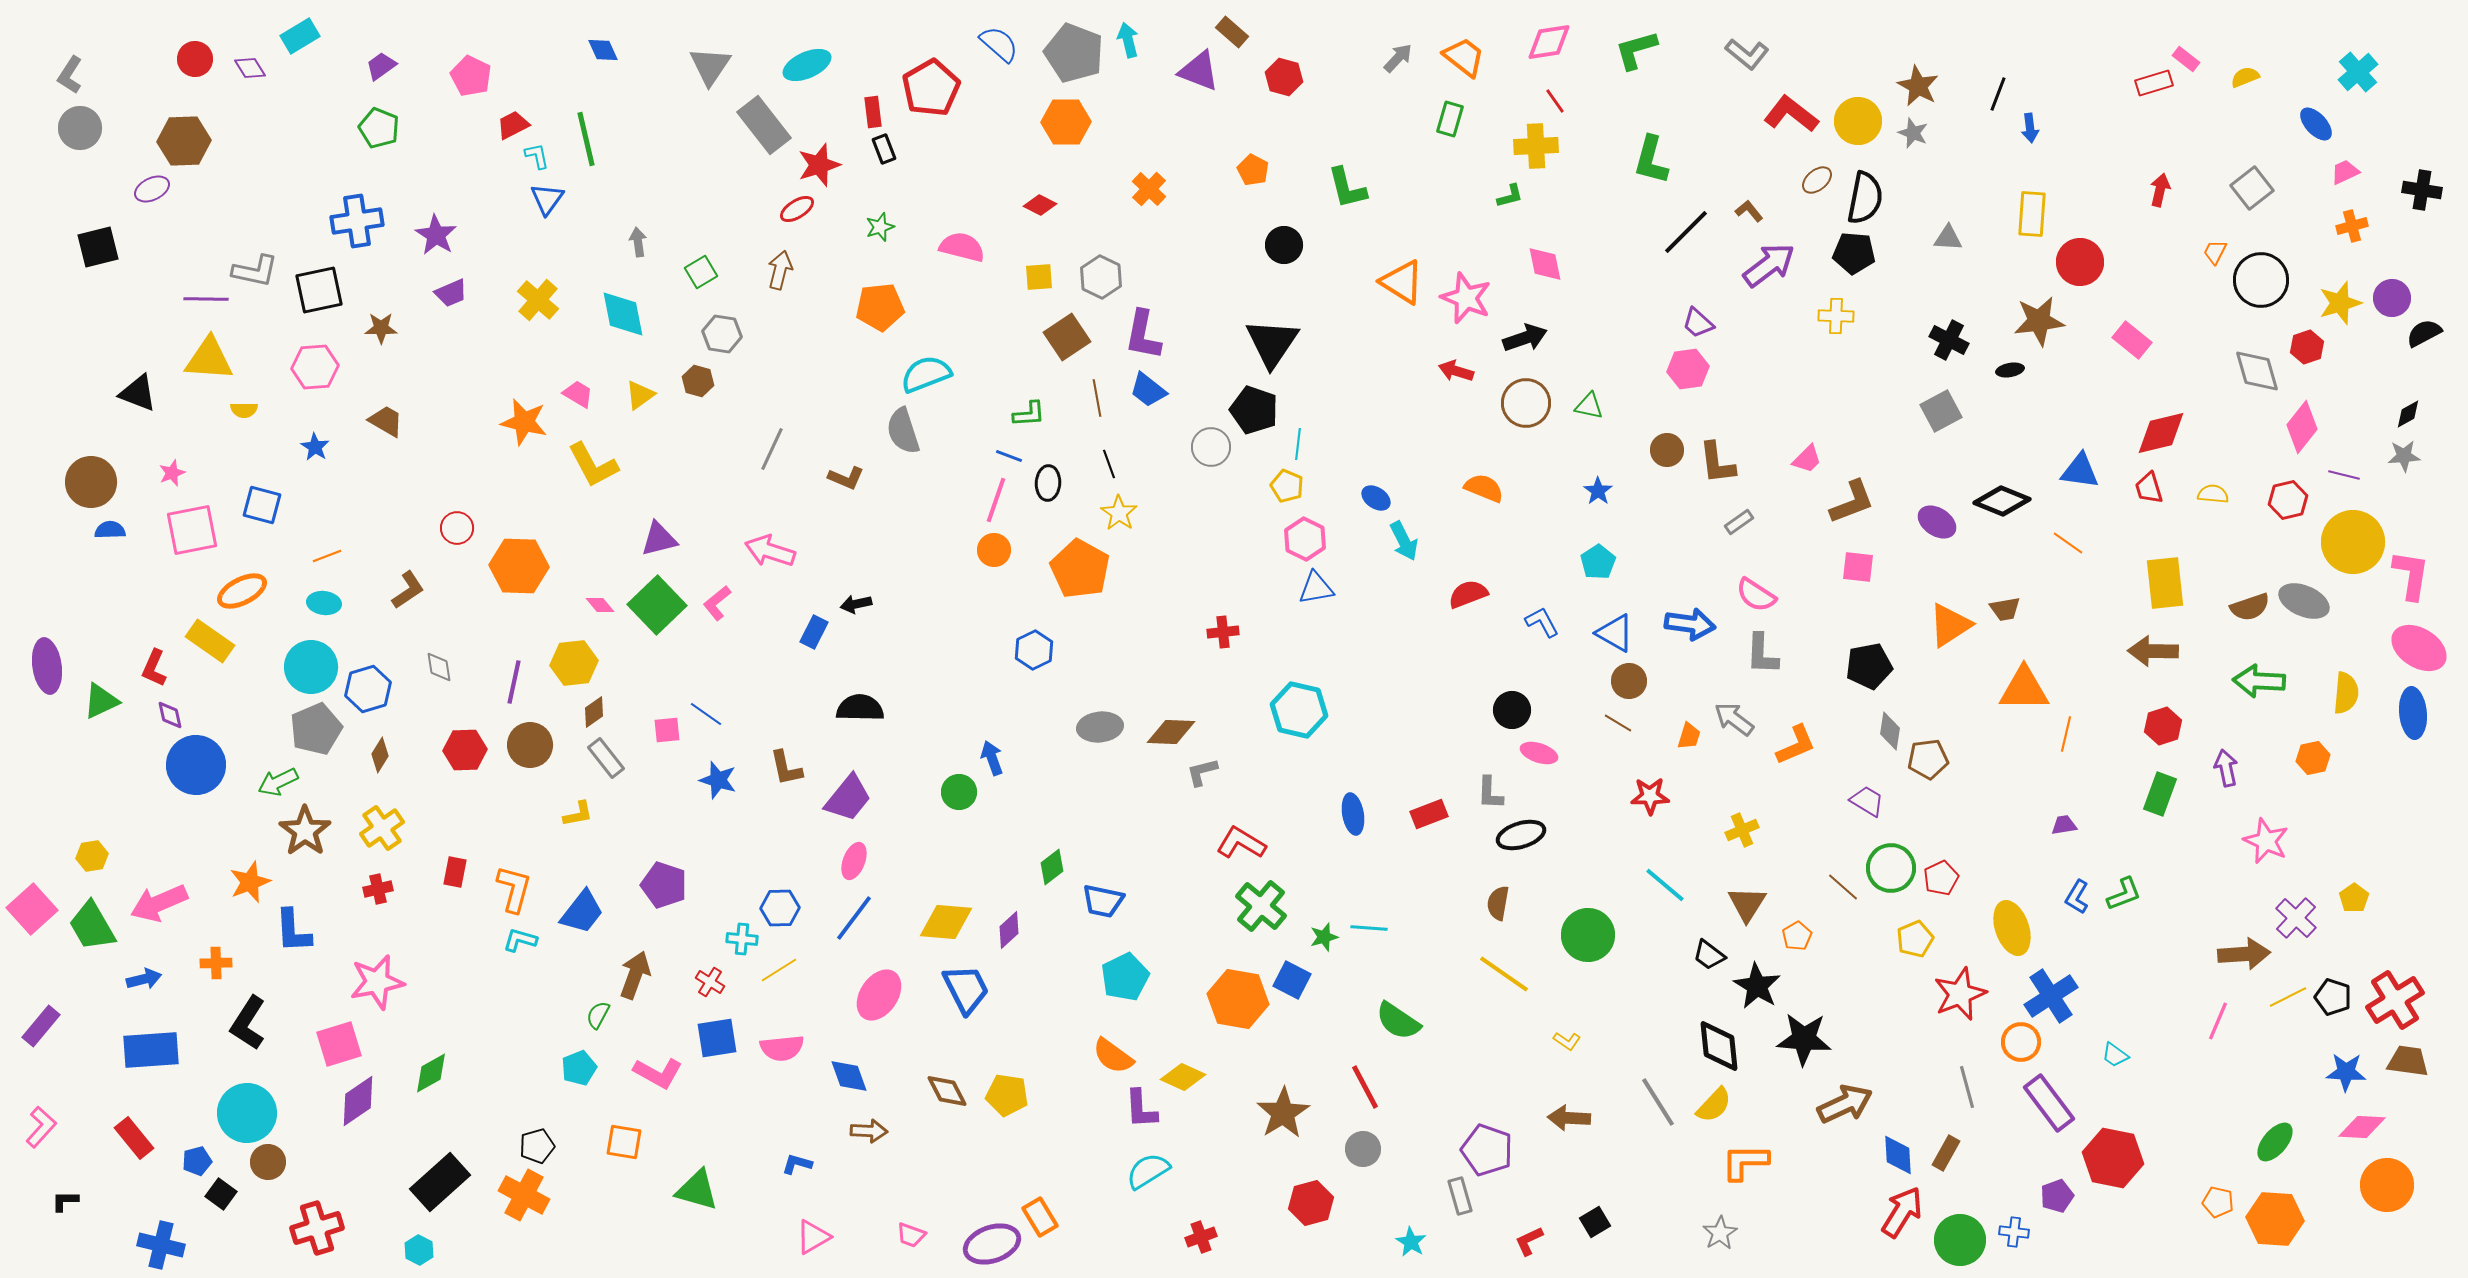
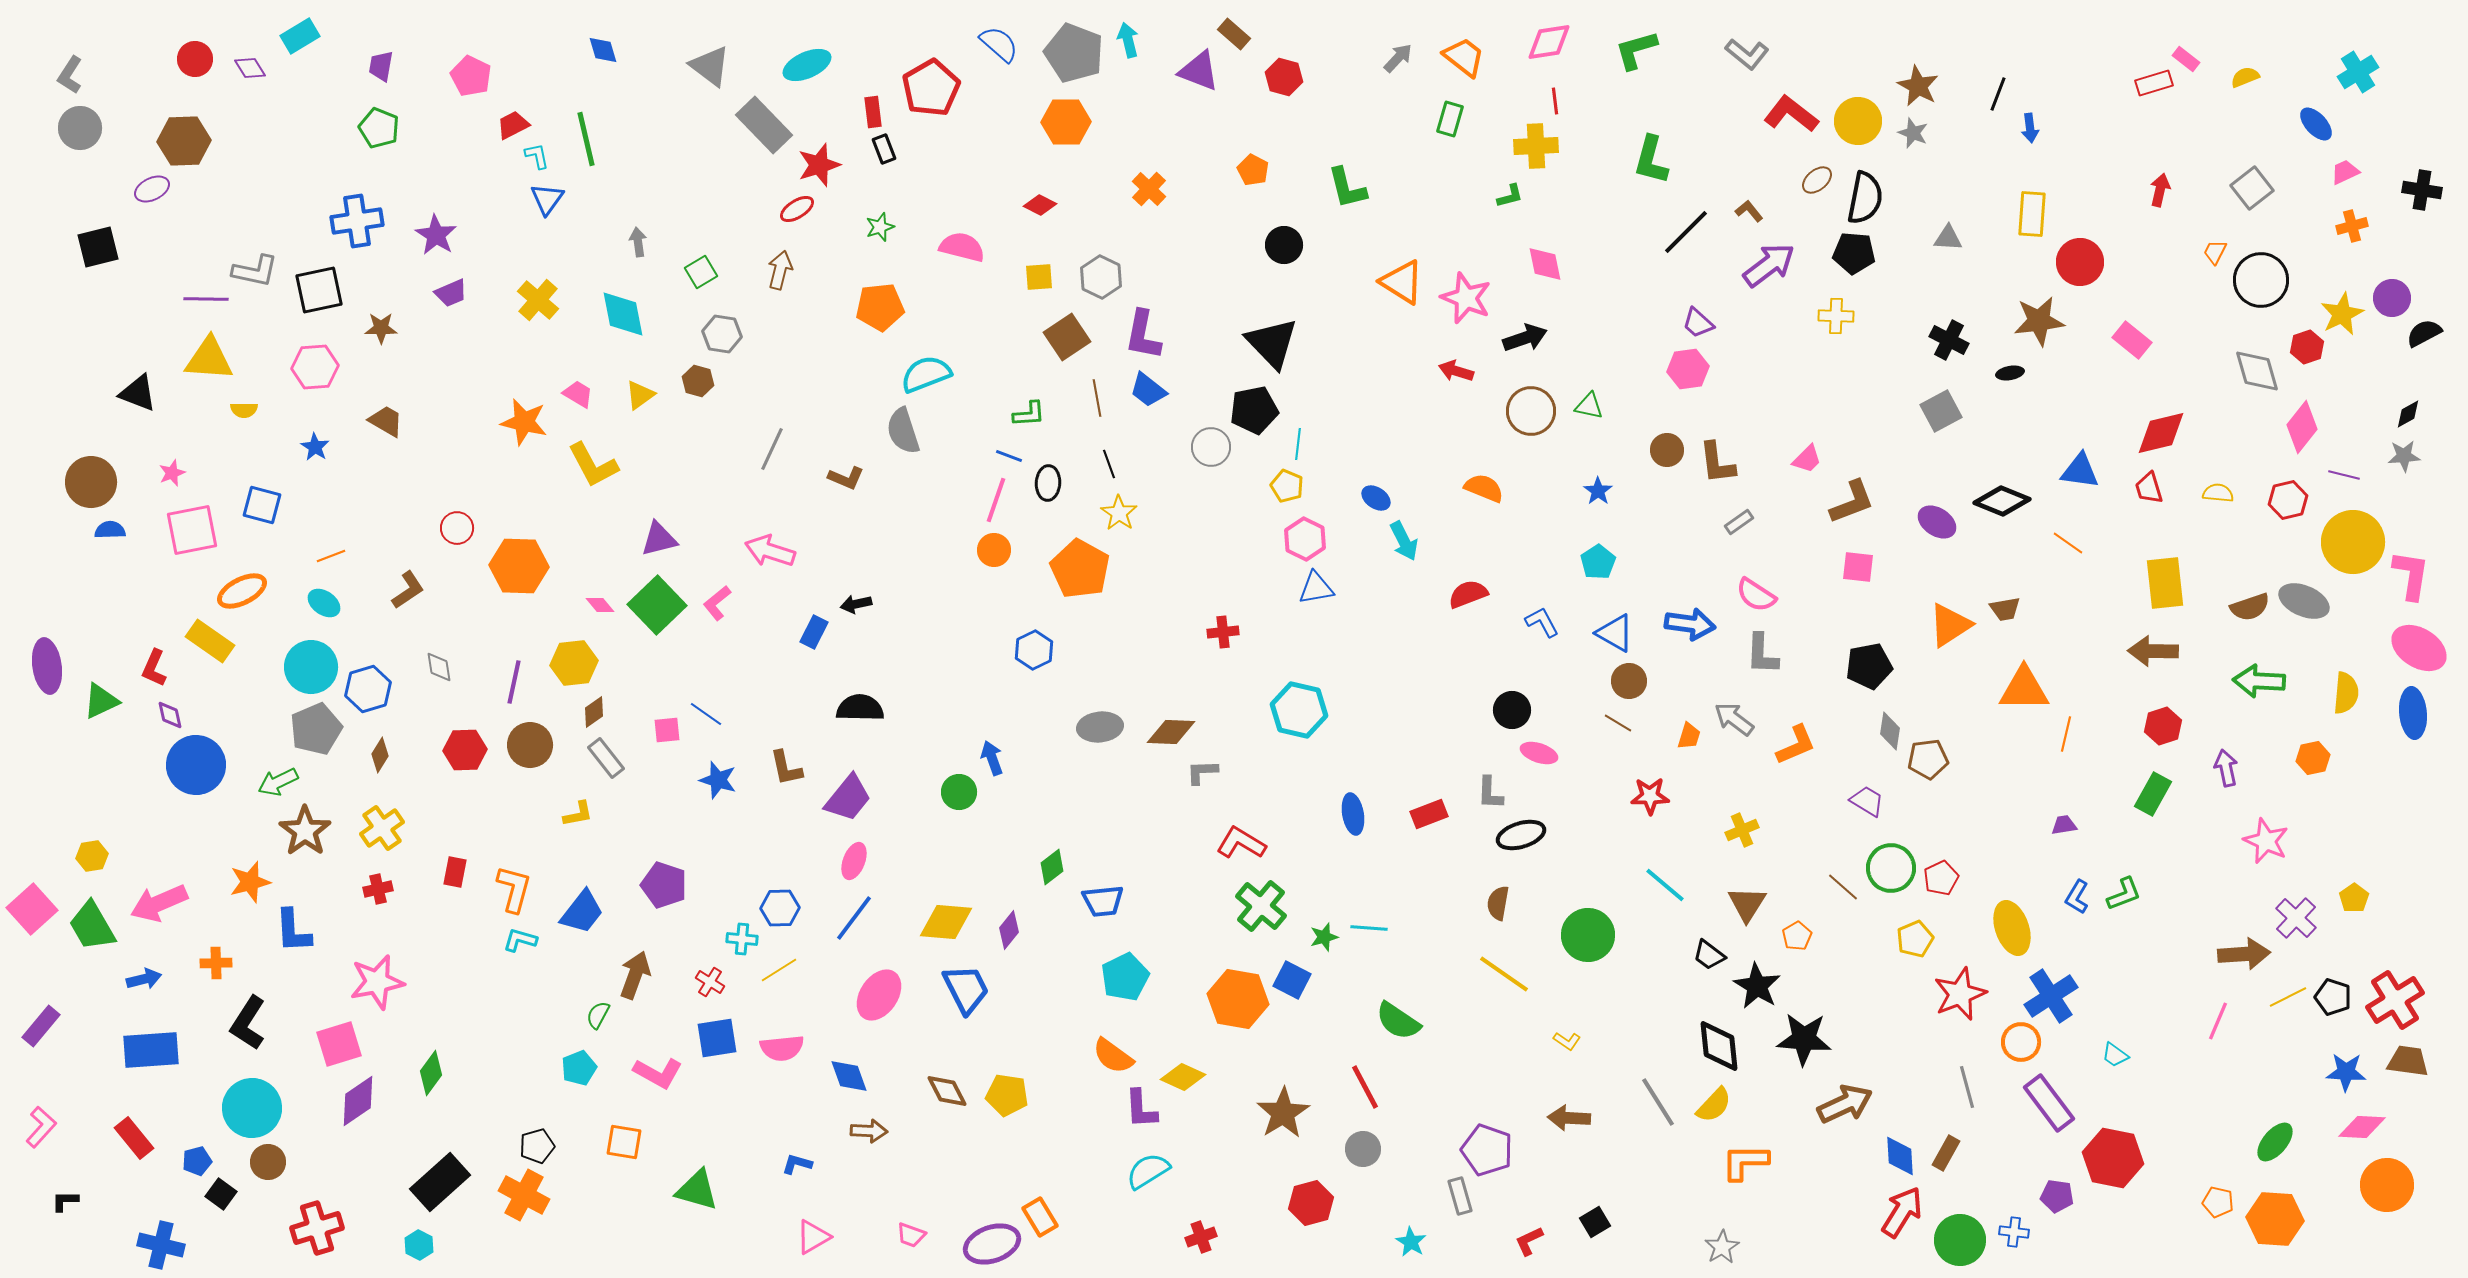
brown rectangle at (1232, 32): moved 2 px right, 2 px down
blue diamond at (603, 50): rotated 8 degrees clockwise
purple trapezoid at (381, 66): rotated 44 degrees counterclockwise
gray triangle at (710, 66): rotated 27 degrees counterclockwise
cyan cross at (2358, 72): rotated 9 degrees clockwise
red line at (1555, 101): rotated 28 degrees clockwise
gray rectangle at (764, 125): rotated 6 degrees counterclockwise
yellow star at (2340, 303): moved 2 px right, 11 px down; rotated 9 degrees counterclockwise
black triangle at (1272, 343): rotated 18 degrees counterclockwise
black ellipse at (2010, 370): moved 3 px down
brown circle at (1526, 403): moved 5 px right, 8 px down
black pentagon at (1254, 410): rotated 30 degrees counterclockwise
yellow semicircle at (2213, 494): moved 5 px right, 1 px up
orange line at (327, 556): moved 4 px right
cyan ellipse at (324, 603): rotated 28 degrees clockwise
gray L-shape at (1202, 772): rotated 12 degrees clockwise
green rectangle at (2160, 794): moved 7 px left; rotated 9 degrees clockwise
orange star at (250, 882): rotated 6 degrees clockwise
blue trapezoid at (1103, 901): rotated 18 degrees counterclockwise
purple diamond at (1009, 930): rotated 9 degrees counterclockwise
green diamond at (431, 1073): rotated 24 degrees counterclockwise
cyan circle at (247, 1113): moved 5 px right, 5 px up
blue diamond at (1898, 1155): moved 2 px right, 1 px down
purple pentagon at (2057, 1196): rotated 28 degrees clockwise
gray star at (1720, 1233): moved 2 px right, 14 px down
cyan hexagon at (419, 1250): moved 5 px up
